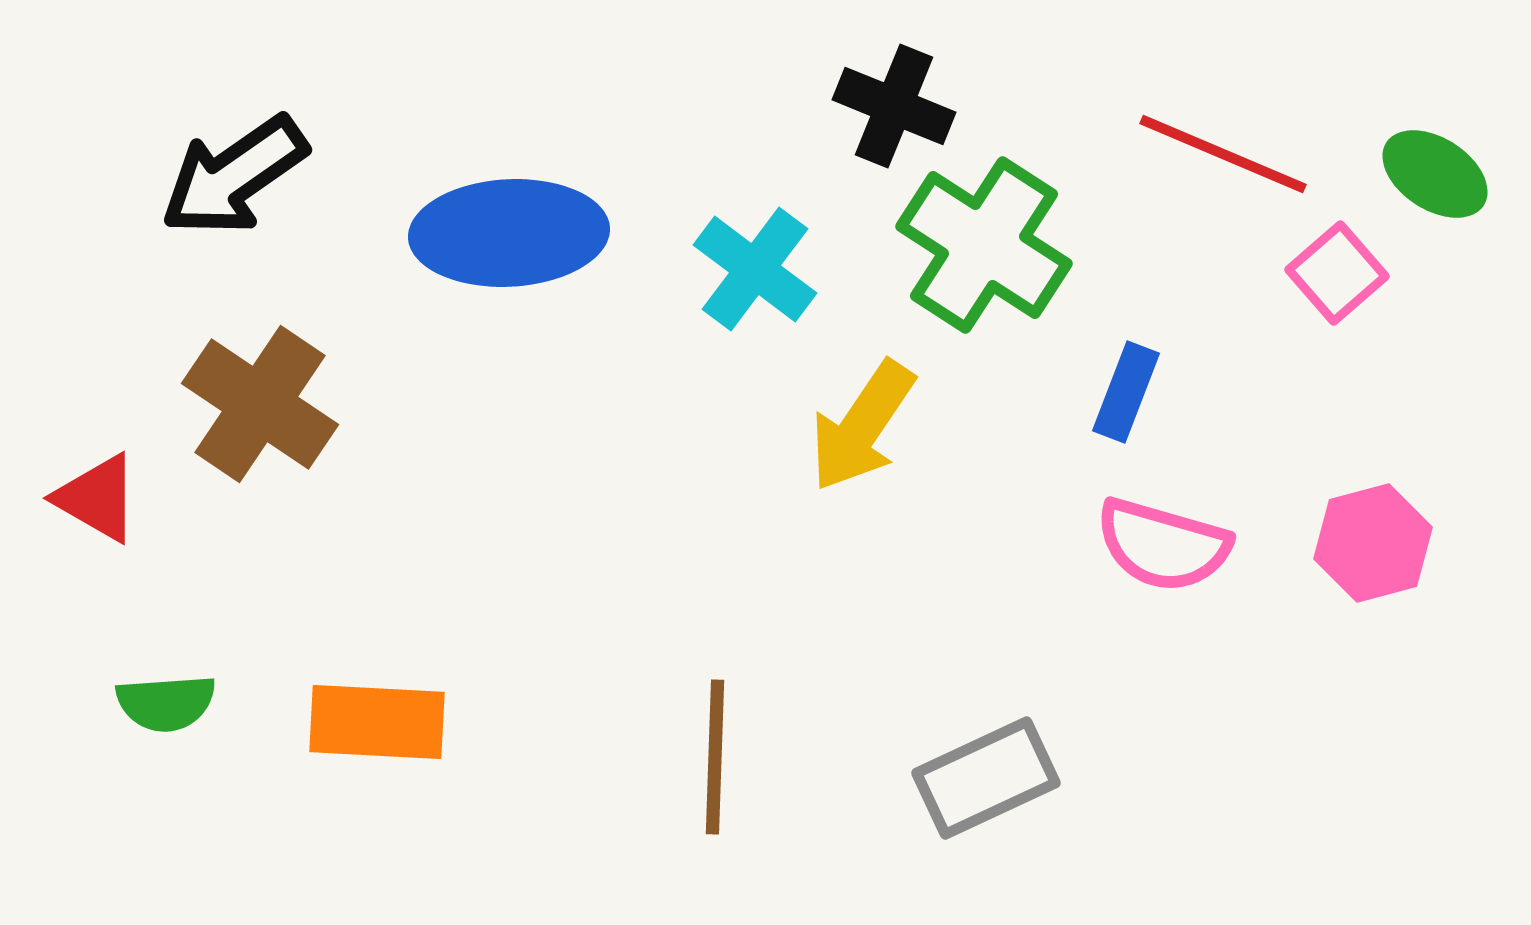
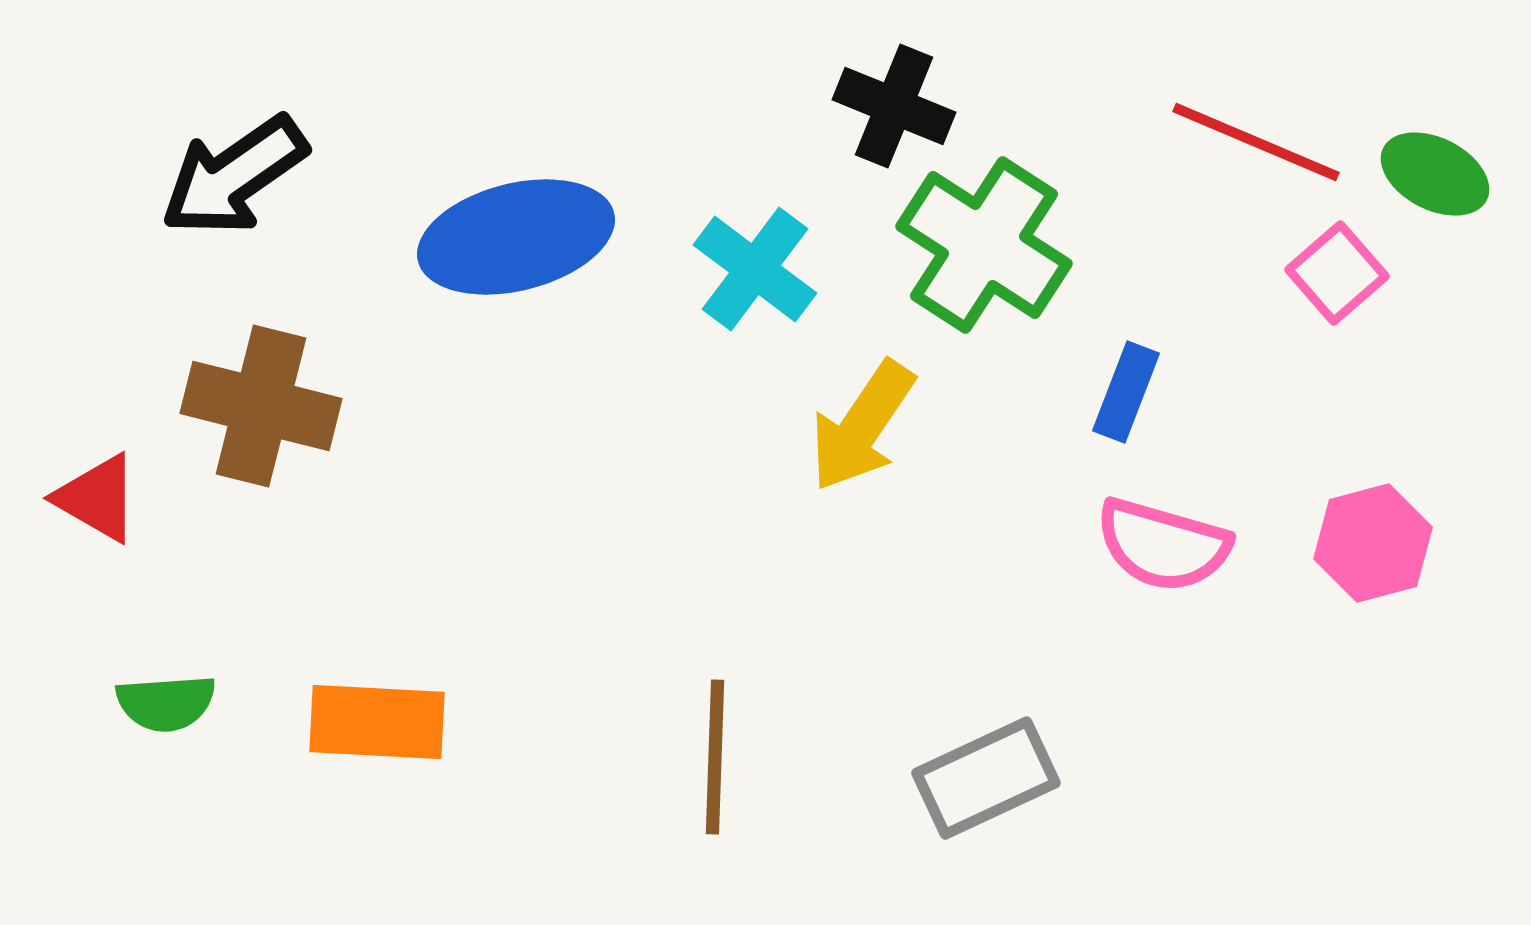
red line: moved 33 px right, 12 px up
green ellipse: rotated 6 degrees counterclockwise
blue ellipse: moved 7 px right, 4 px down; rotated 11 degrees counterclockwise
brown cross: moved 1 px right, 2 px down; rotated 20 degrees counterclockwise
